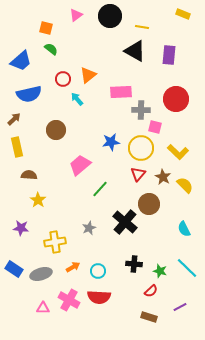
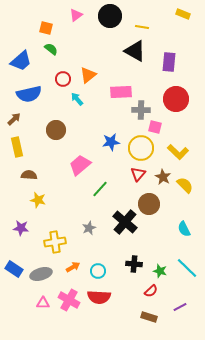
purple rectangle at (169, 55): moved 7 px down
yellow star at (38, 200): rotated 21 degrees counterclockwise
pink triangle at (43, 308): moved 5 px up
